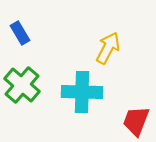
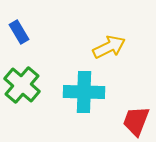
blue rectangle: moved 1 px left, 1 px up
yellow arrow: moved 1 px right, 1 px up; rotated 36 degrees clockwise
cyan cross: moved 2 px right
